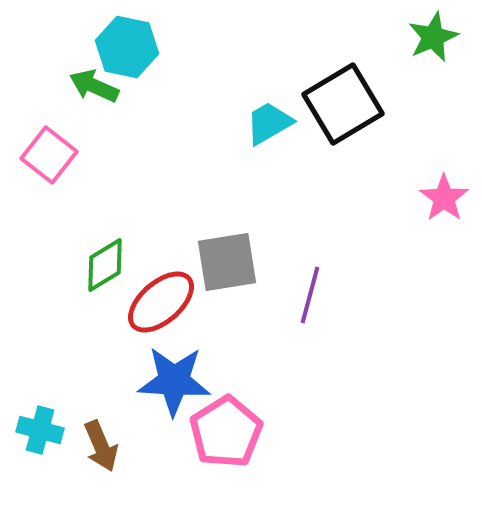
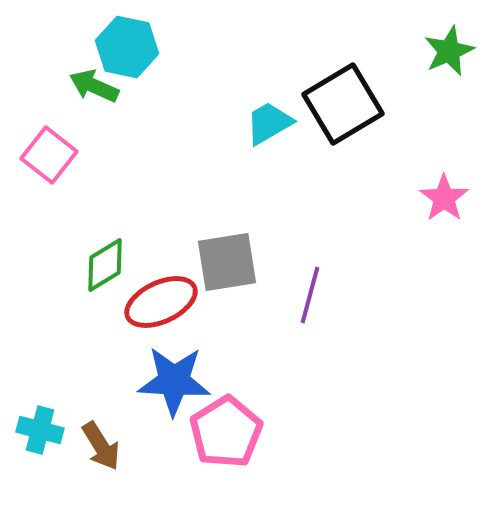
green star: moved 16 px right, 14 px down
red ellipse: rotated 16 degrees clockwise
brown arrow: rotated 9 degrees counterclockwise
